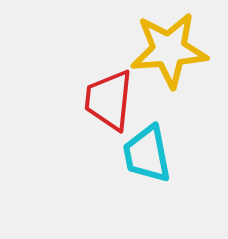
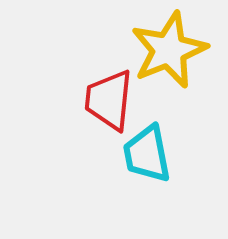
yellow star: rotated 18 degrees counterclockwise
